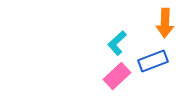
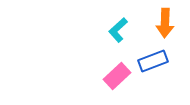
cyan L-shape: moved 1 px right, 13 px up
